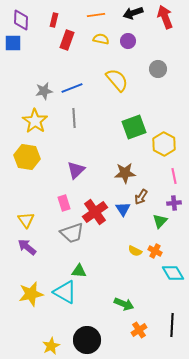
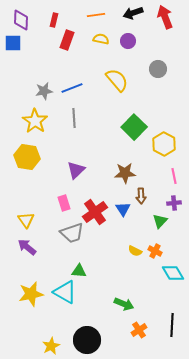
green square at (134, 127): rotated 25 degrees counterclockwise
brown arrow at (141, 197): moved 1 px up; rotated 35 degrees counterclockwise
